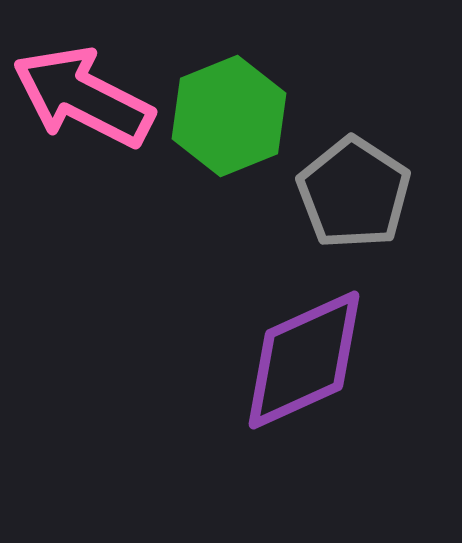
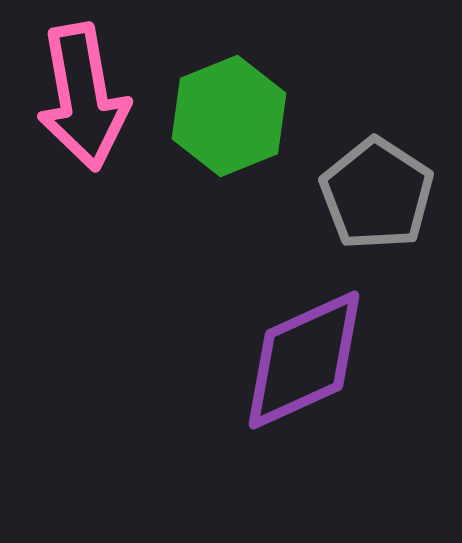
pink arrow: rotated 127 degrees counterclockwise
gray pentagon: moved 23 px right, 1 px down
